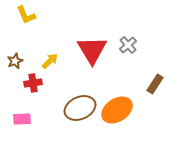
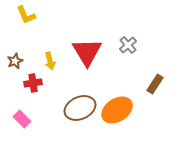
red triangle: moved 5 px left, 2 px down
yellow arrow: rotated 120 degrees clockwise
pink rectangle: rotated 48 degrees clockwise
